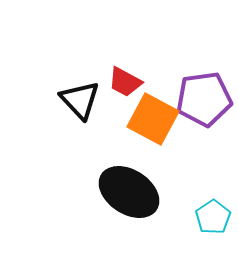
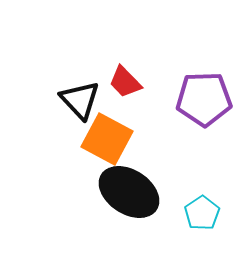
red trapezoid: rotated 18 degrees clockwise
purple pentagon: rotated 6 degrees clockwise
orange square: moved 46 px left, 20 px down
cyan pentagon: moved 11 px left, 4 px up
